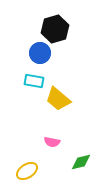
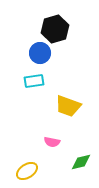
cyan rectangle: rotated 18 degrees counterclockwise
yellow trapezoid: moved 10 px right, 7 px down; rotated 20 degrees counterclockwise
